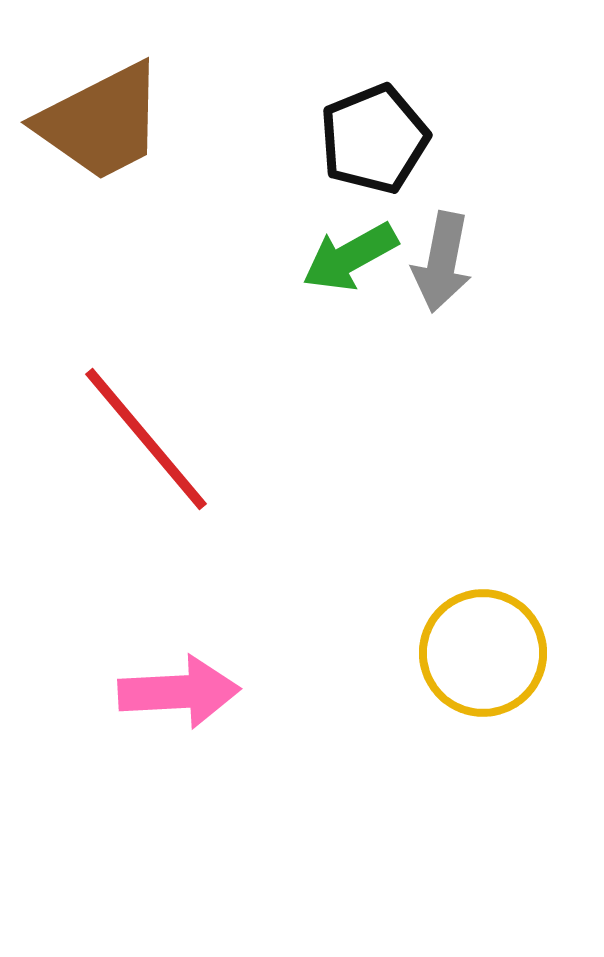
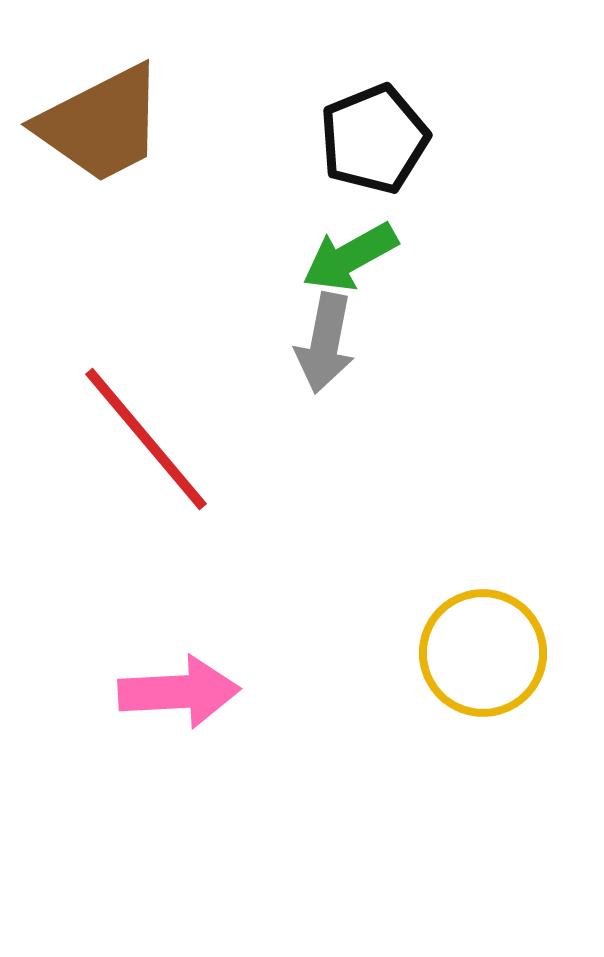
brown trapezoid: moved 2 px down
gray arrow: moved 117 px left, 81 px down
